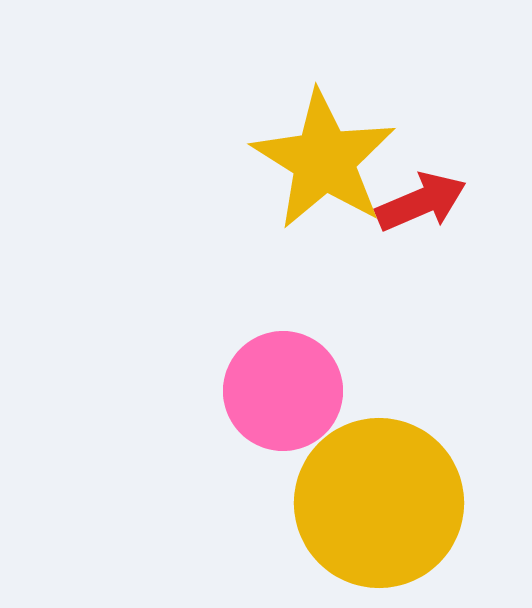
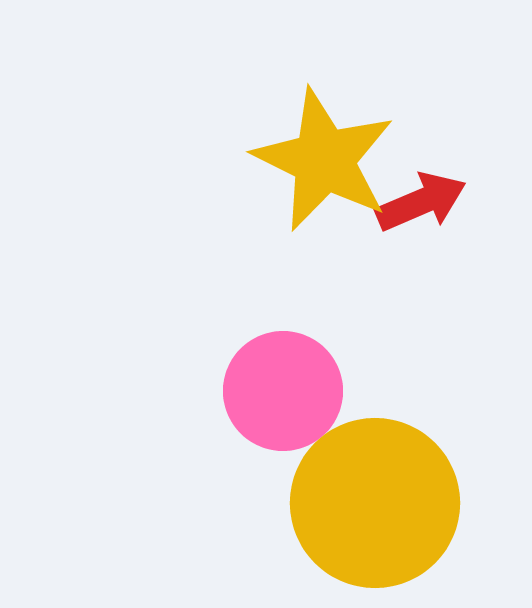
yellow star: rotated 6 degrees counterclockwise
yellow circle: moved 4 px left
